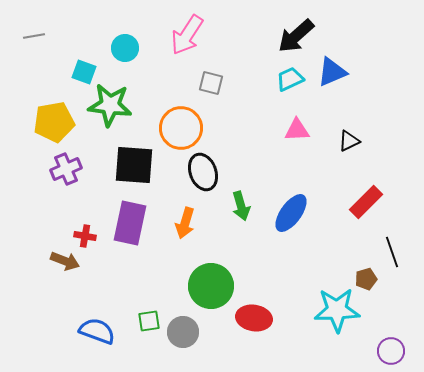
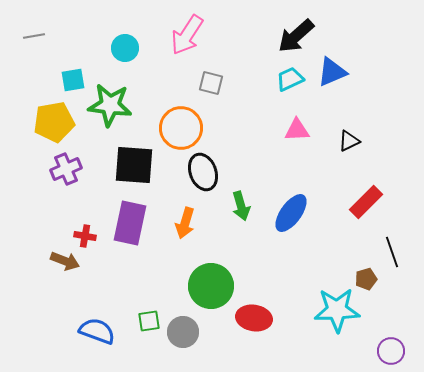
cyan square: moved 11 px left, 8 px down; rotated 30 degrees counterclockwise
